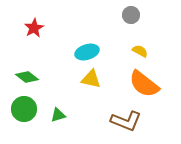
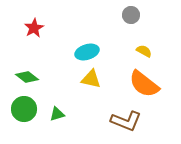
yellow semicircle: moved 4 px right
green triangle: moved 1 px left, 1 px up
